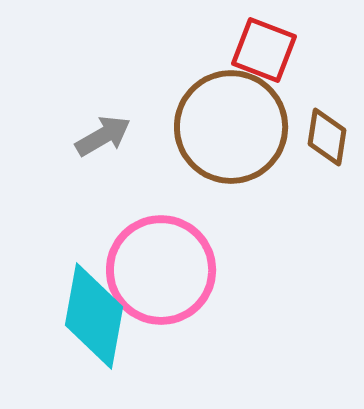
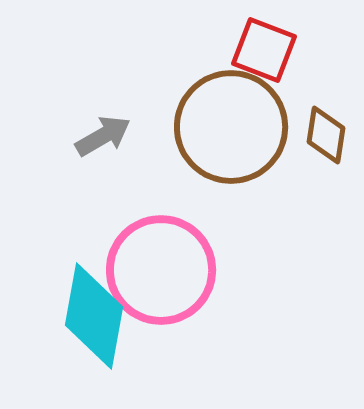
brown diamond: moved 1 px left, 2 px up
